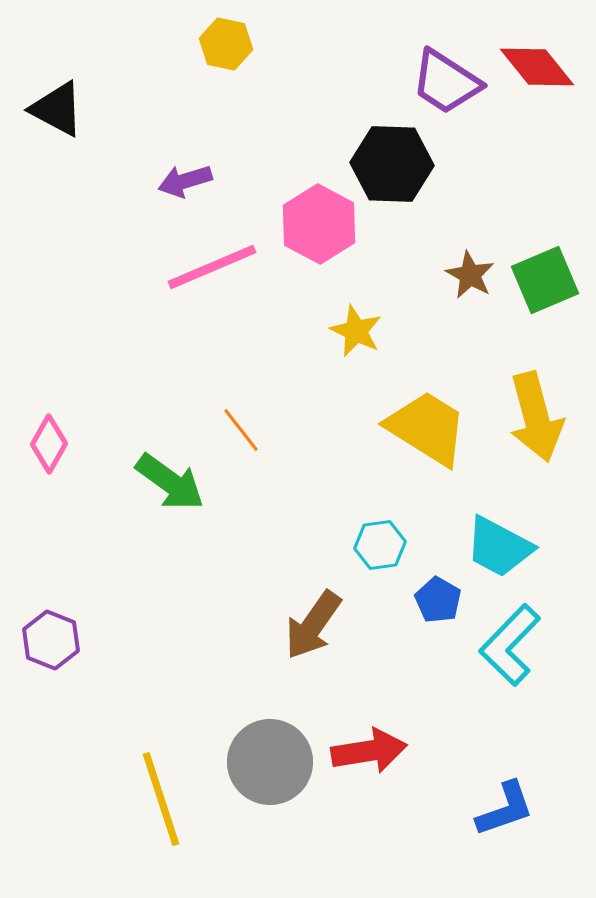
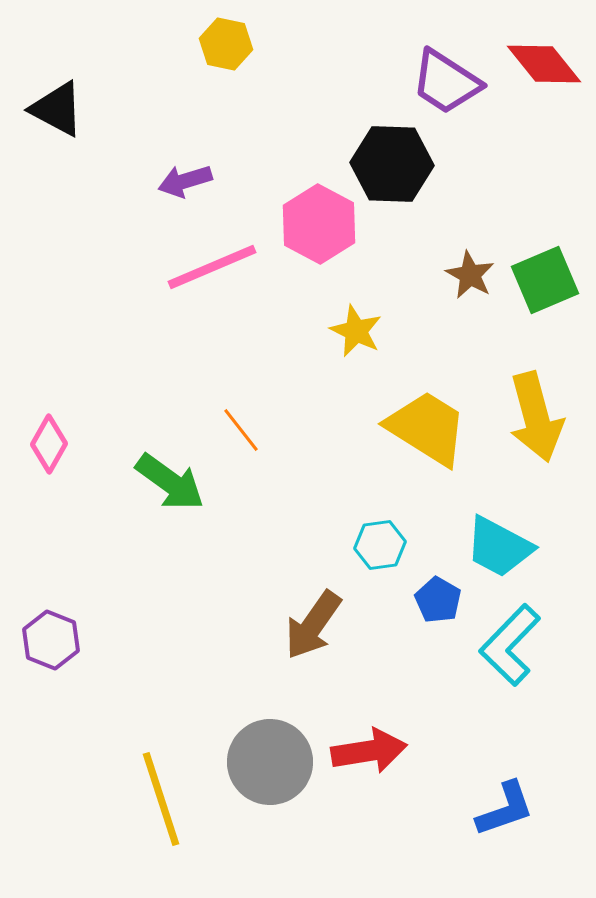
red diamond: moved 7 px right, 3 px up
